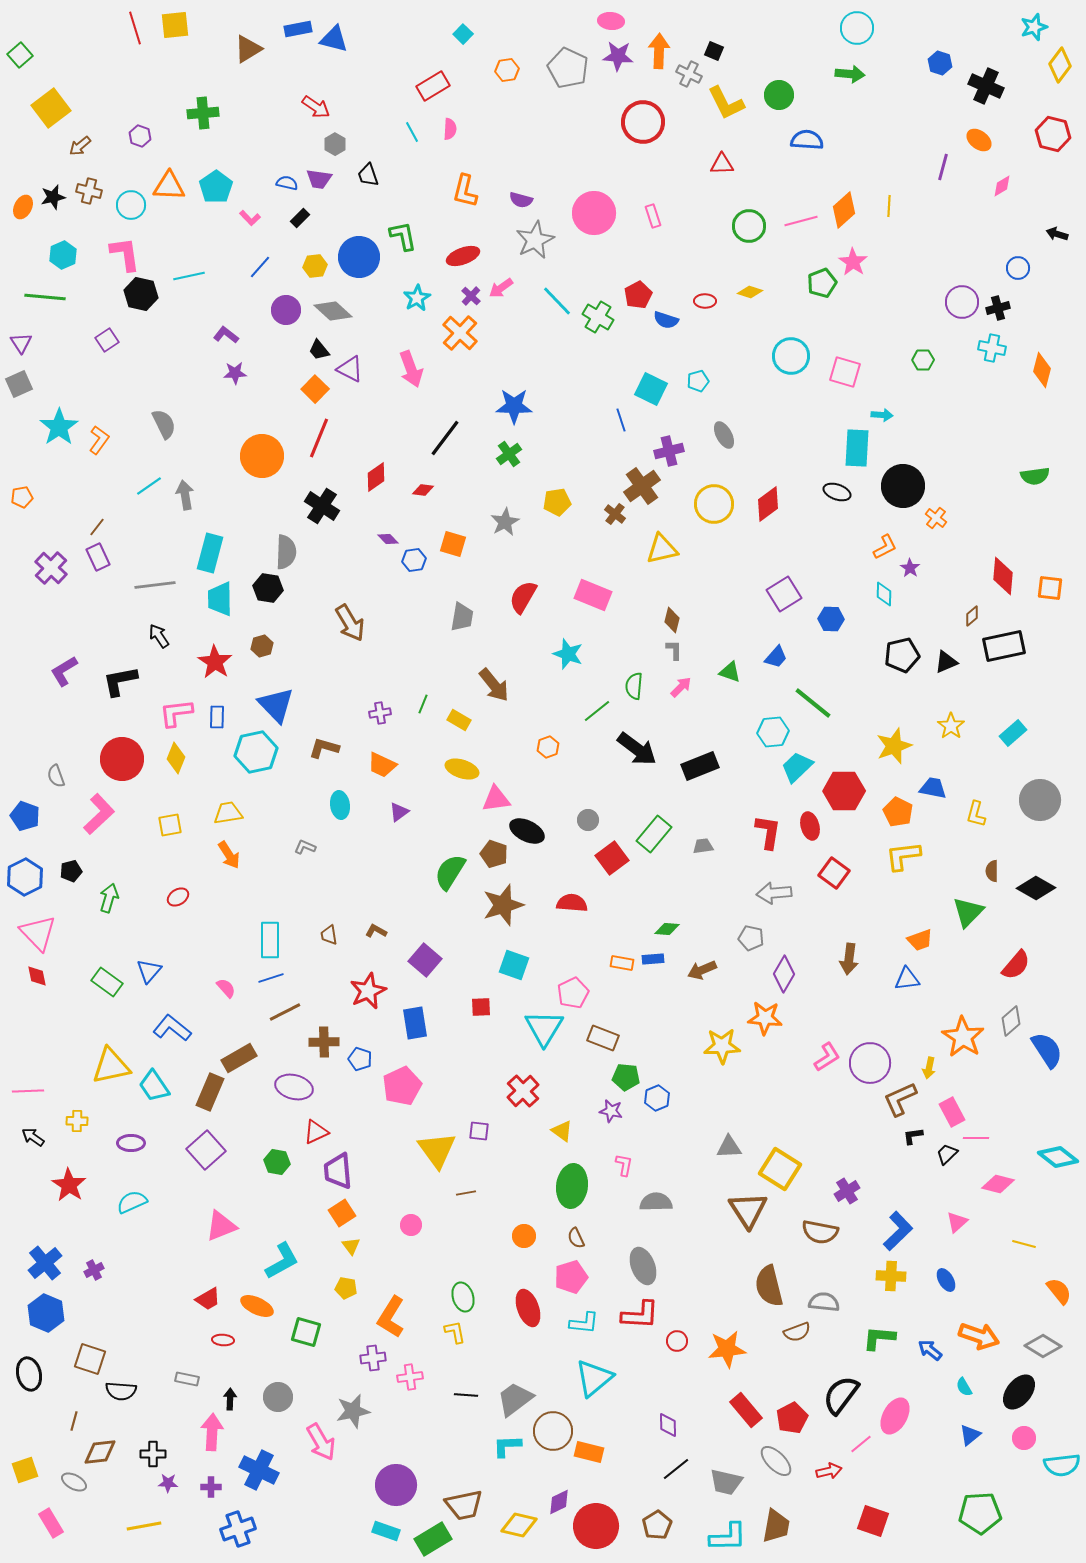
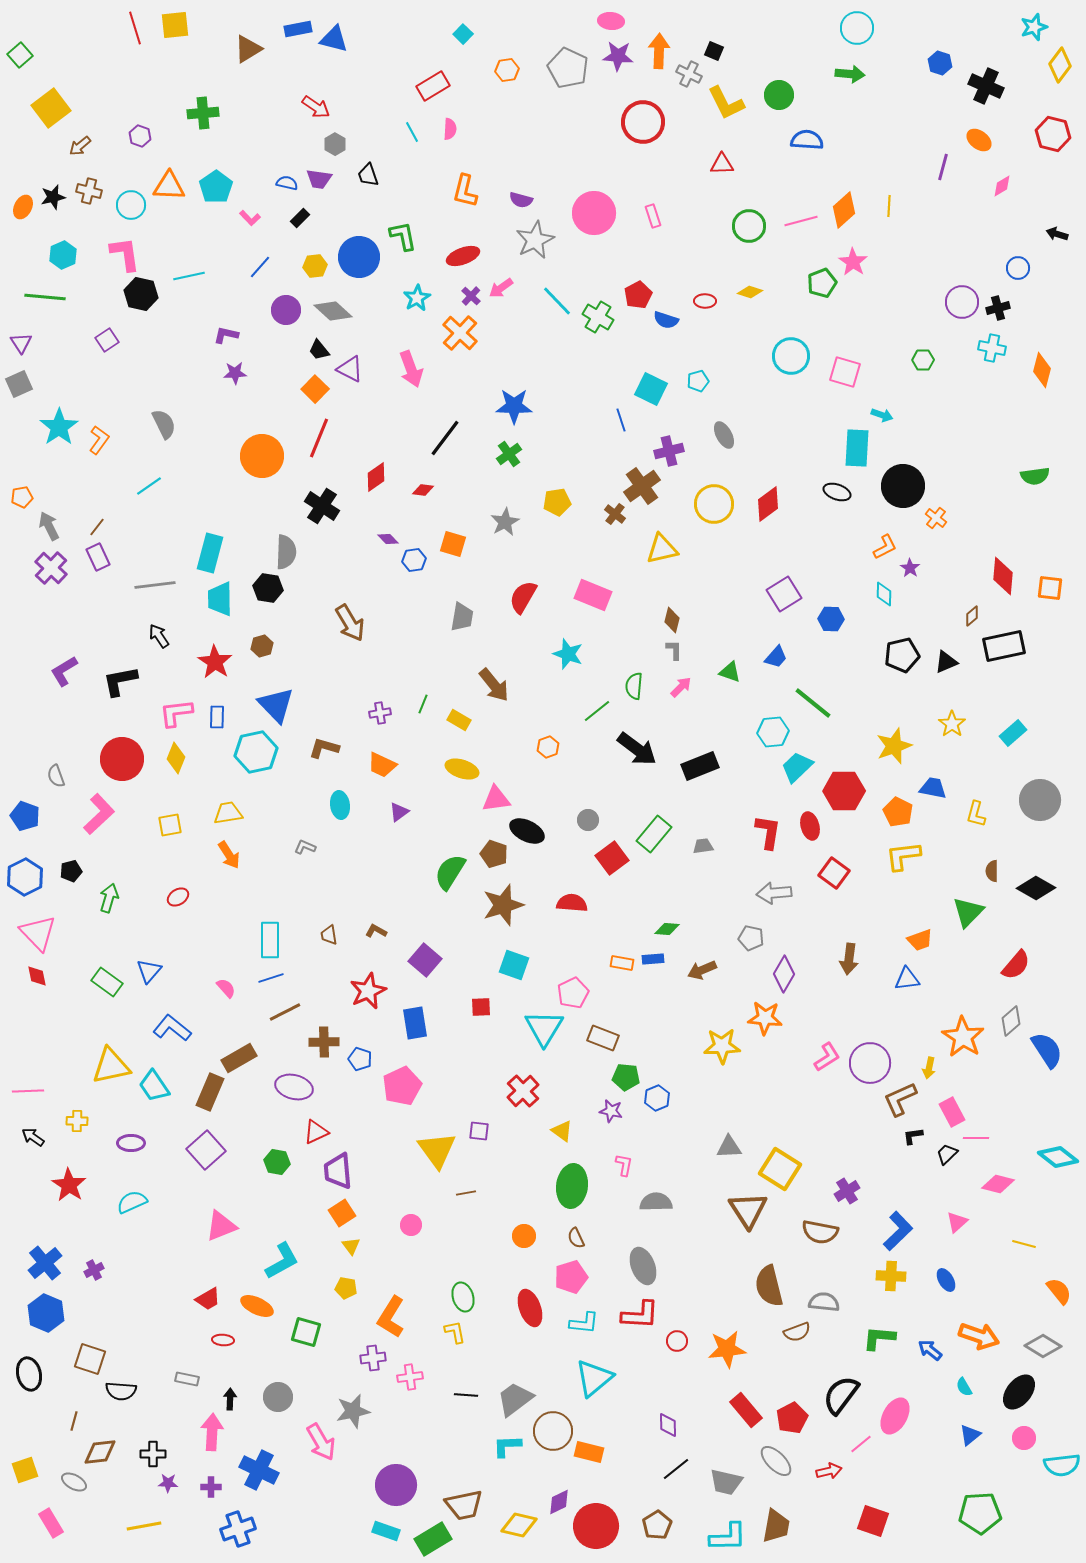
purple L-shape at (226, 335): rotated 25 degrees counterclockwise
cyan arrow at (882, 415): rotated 15 degrees clockwise
gray arrow at (185, 495): moved 136 px left, 31 px down; rotated 16 degrees counterclockwise
yellow star at (951, 726): moved 1 px right, 2 px up
red ellipse at (528, 1308): moved 2 px right
